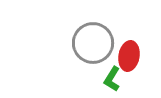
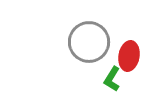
gray circle: moved 4 px left, 1 px up
